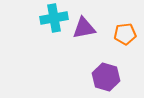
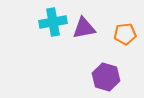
cyan cross: moved 1 px left, 4 px down
